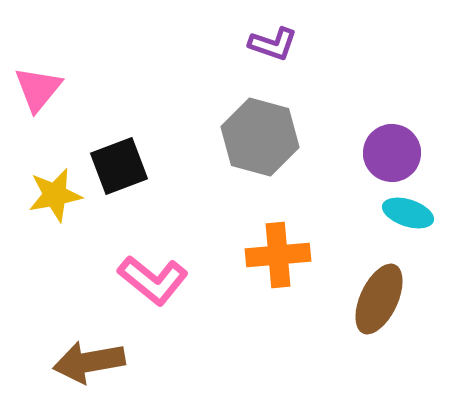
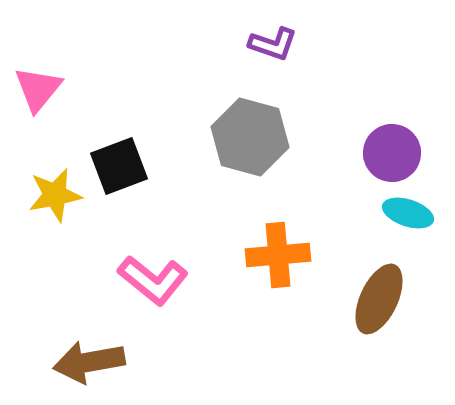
gray hexagon: moved 10 px left
